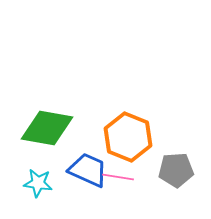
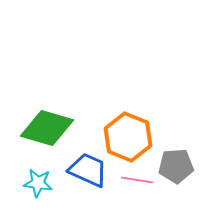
green diamond: rotated 6 degrees clockwise
gray pentagon: moved 4 px up
pink line: moved 19 px right, 3 px down
